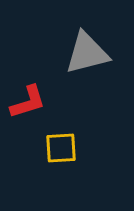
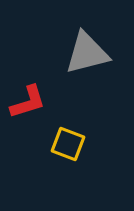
yellow square: moved 7 px right, 4 px up; rotated 24 degrees clockwise
